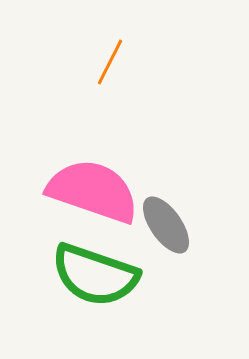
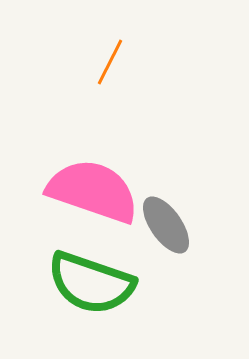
green semicircle: moved 4 px left, 8 px down
